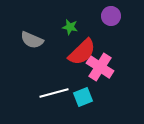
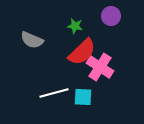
green star: moved 5 px right, 1 px up
cyan square: rotated 24 degrees clockwise
